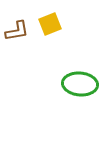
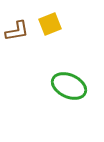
green ellipse: moved 11 px left, 2 px down; rotated 20 degrees clockwise
